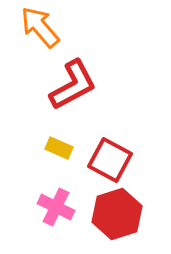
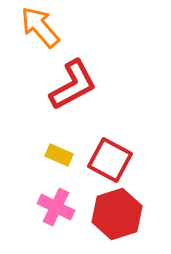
yellow rectangle: moved 7 px down
